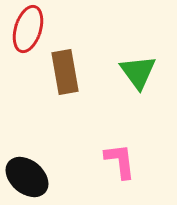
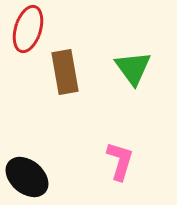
green triangle: moved 5 px left, 4 px up
pink L-shape: rotated 24 degrees clockwise
